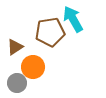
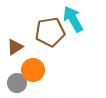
orange circle: moved 3 px down
